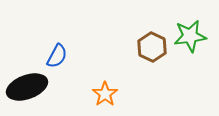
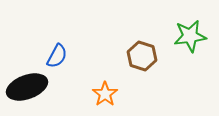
brown hexagon: moved 10 px left, 9 px down; rotated 8 degrees counterclockwise
